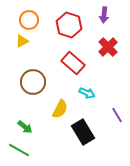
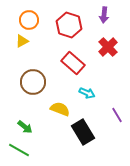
yellow semicircle: rotated 96 degrees counterclockwise
